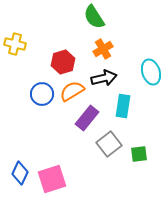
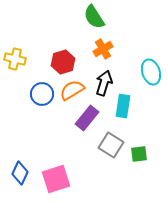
yellow cross: moved 15 px down
black arrow: moved 5 px down; rotated 60 degrees counterclockwise
orange semicircle: moved 1 px up
gray square: moved 2 px right, 1 px down; rotated 20 degrees counterclockwise
pink square: moved 4 px right
